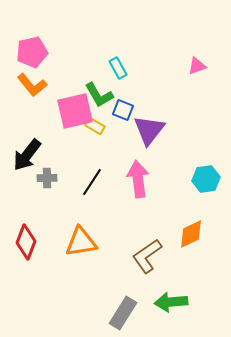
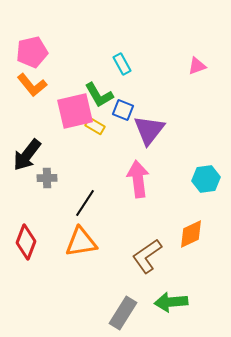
cyan rectangle: moved 4 px right, 4 px up
black line: moved 7 px left, 21 px down
